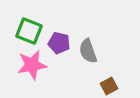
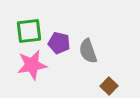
green square: rotated 28 degrees counterclockwise
brown square: rotated 18 degrees counterclockwise
